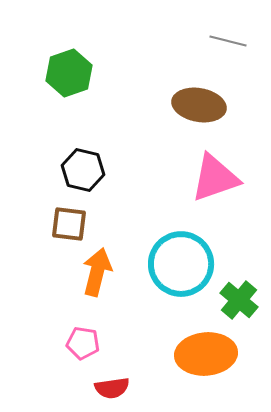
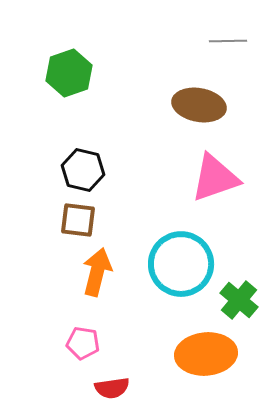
gray line: rotated 15 degrees counterclockwise
brown square: moved 9 px right, 4 px up
